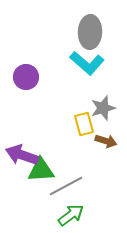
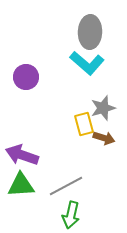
brown arrow: moved 2 px left, 3 px up
green triangle: moved 20 px left, 15 px down
green arrow: rotated 140 degrees clockwise
